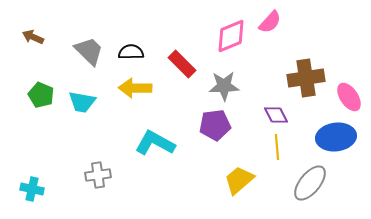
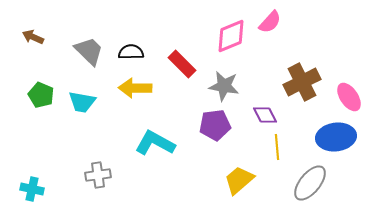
brown cross: moved 4 px left, 4 px down; rotated 18 degrees counterclockwise
gray star: rotated 12 degrees clockwise
purple diamond: moved 11 px left
